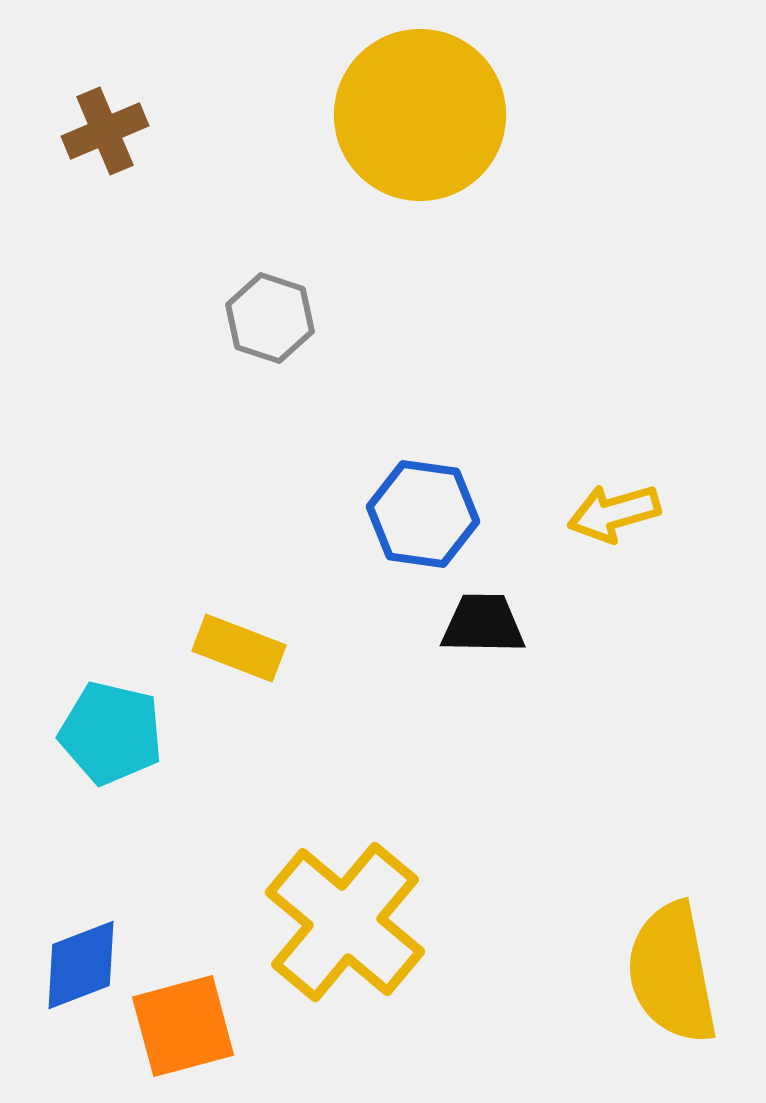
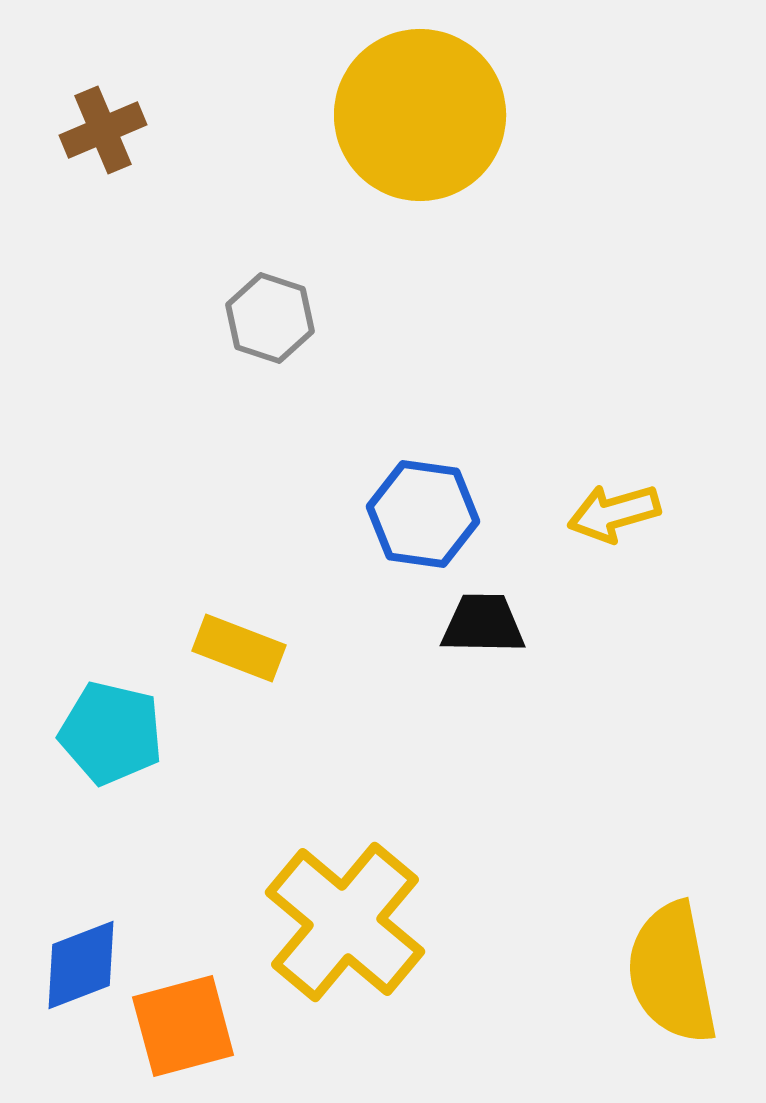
brown cross: moved 2 px left, 1 px up
